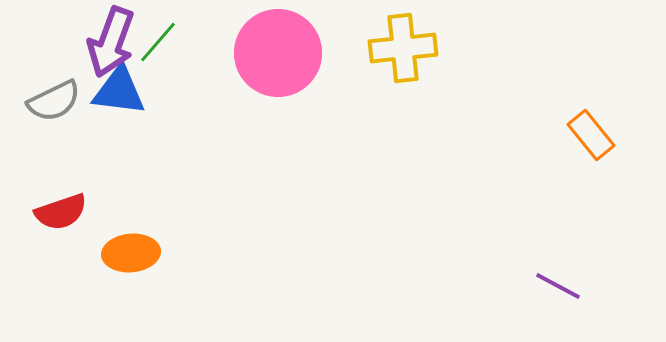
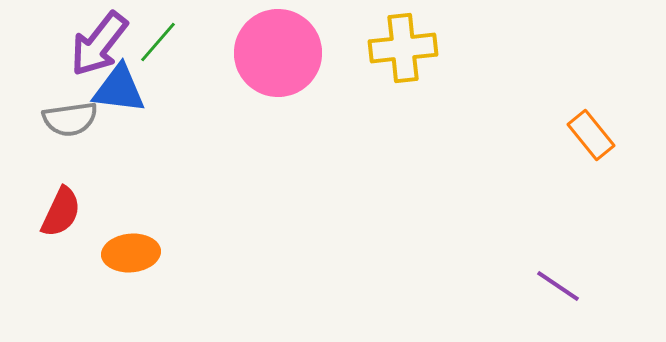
purple arrow: moved 12 px left, 2 px down; rotated 18 degrees clockwise
blue triangle: moved 2 px up
gray semicircle: moved 16 px right, 18 px down; rotated 18 degrees clockwise
red semicircle: rotated 46 degrees counterclockwise
purple line: rotated 6 degrees clockwise
